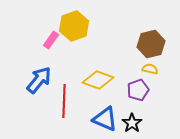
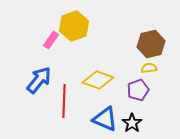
yellow semicircle: moved 1 px left, 1 px up; rotated 21 degrees counterclockwise
